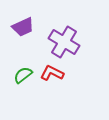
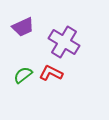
red L-shape: moved 1 px left
